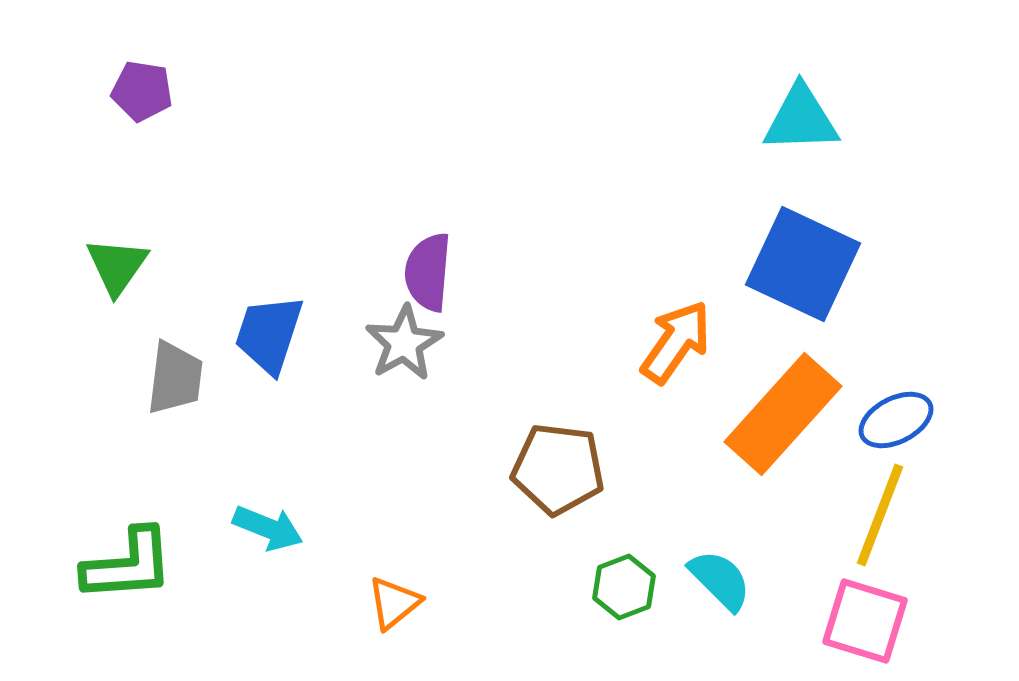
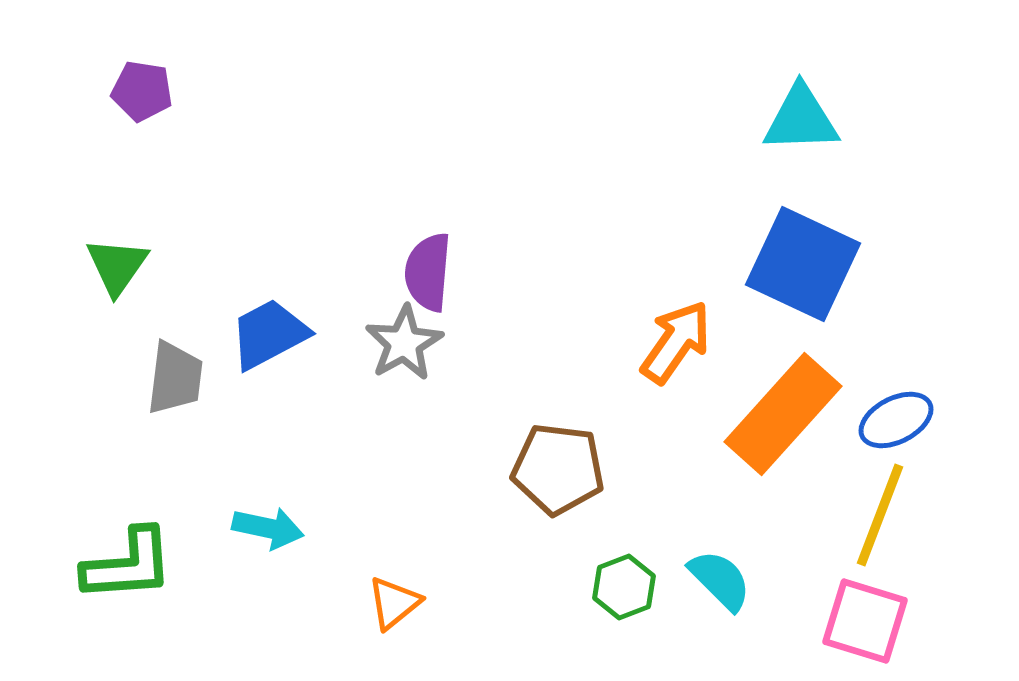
blue trapezoid: rotated 44 degrees clockwise
cyan arrow: rotated 10 degrees counterclockwise
